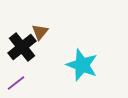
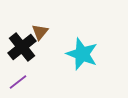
cyan star: moved 11 px up
purple line: moved 2 px right, 1 px up
